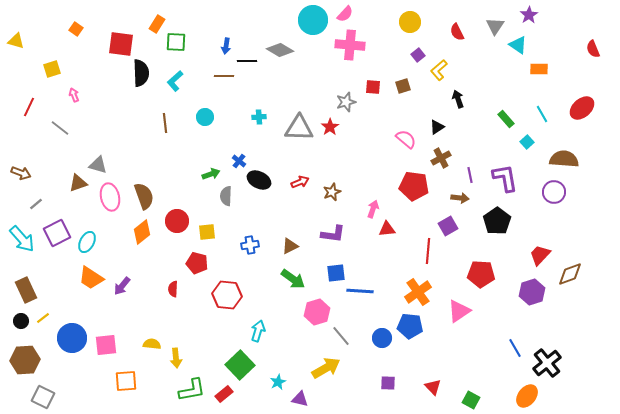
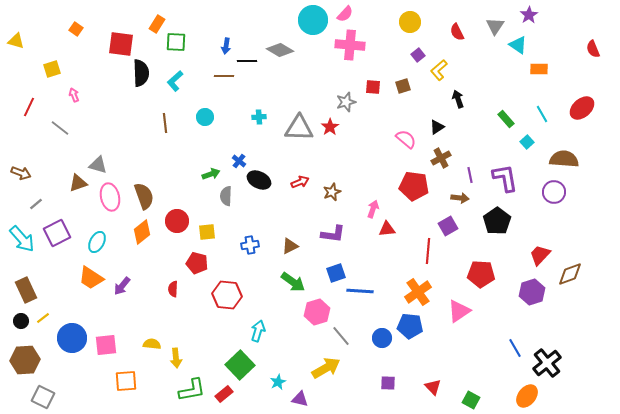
cyan ellipse at (87, 242): moved 10 px right
blue square at (336, 273): rotated 12 degrees counterclockwise
green arrow at (293, 279): moved 3 px down
